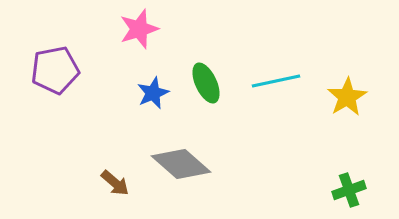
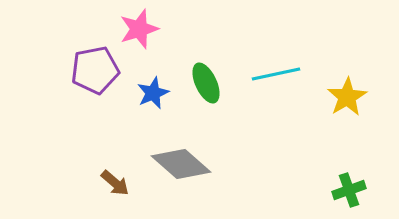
purple pentagon: moved 40 px right
cyan line: moved 7 px up
